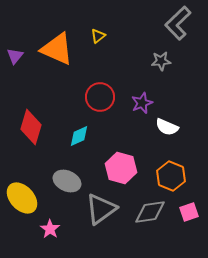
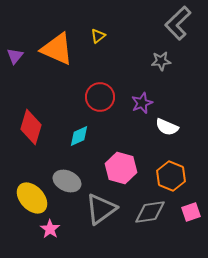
yellow ellipse: moved 10 px right
pink square: moved 2 px right
